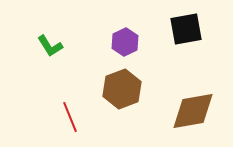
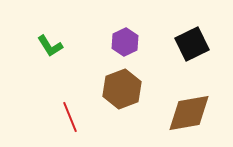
black square: moved 6 px right, 15 px down; rotated 16 degrees counterclockwise
brown diamond: moved 4 px left, 2 px down
